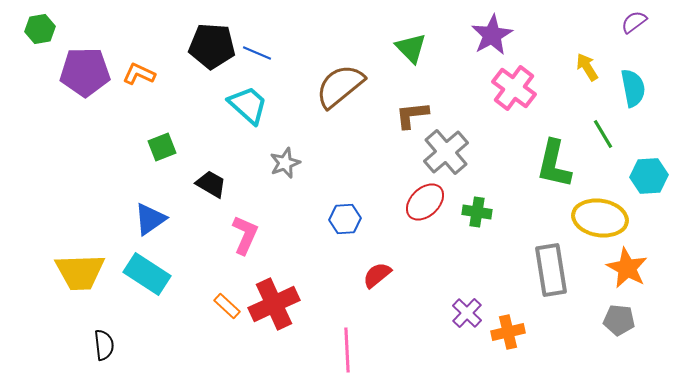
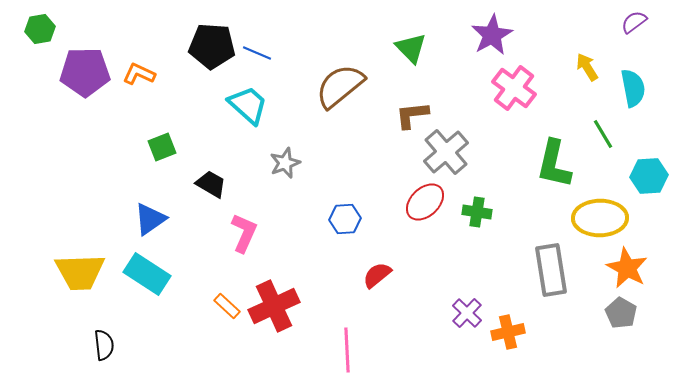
yellow ellipse: rotated 10 degrees counterclockwise
pink L-shape: moved 1 px left, 2 px up
red cross: moved 2 px down
gray pentagon: moved 2 px right, 7 px up; rotated 24 degrees clockwise
